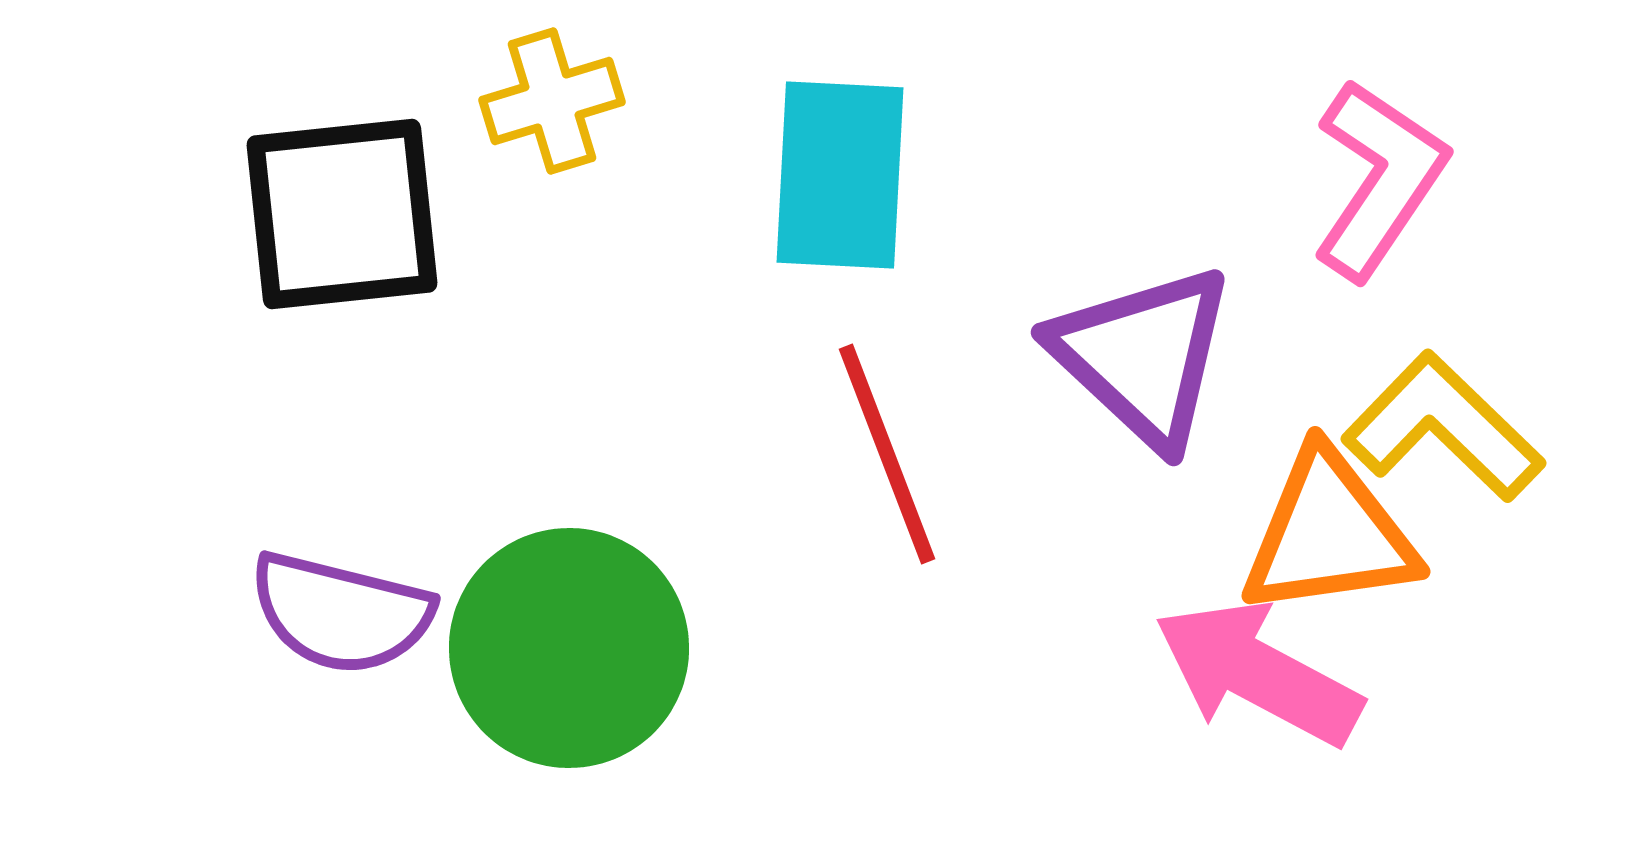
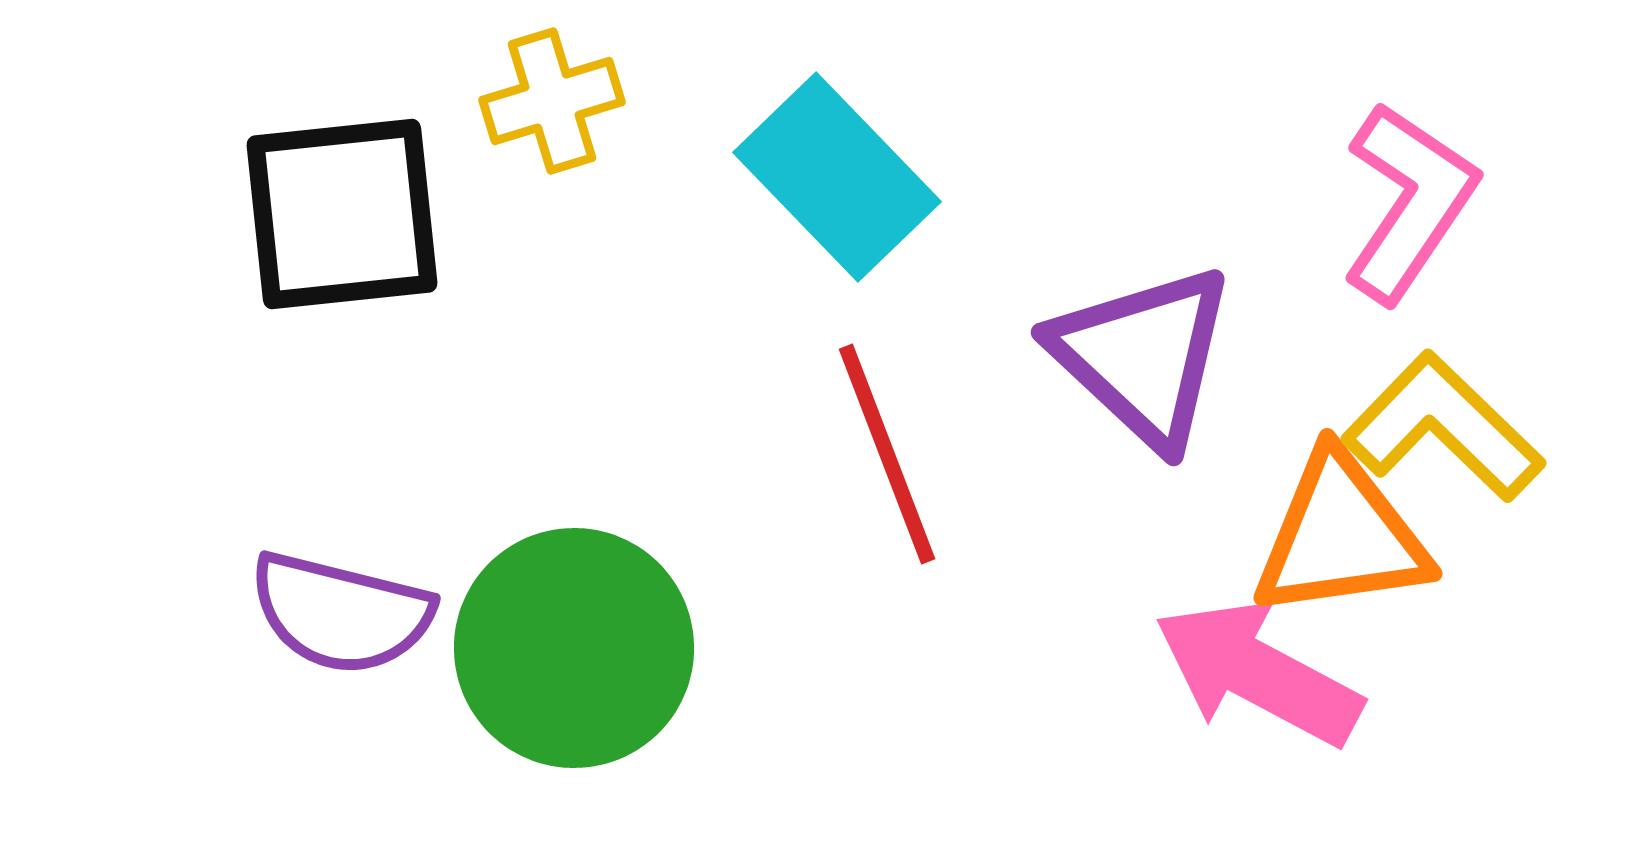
cyan rectangle: moved 3 px left, 2 px down; rotated 47 degrees counterclockwise
pink L-shape: moved 30 px right, 23 px down
orange triangle: moved 12 px right, 2 px down
green circle: moved 5 px right
